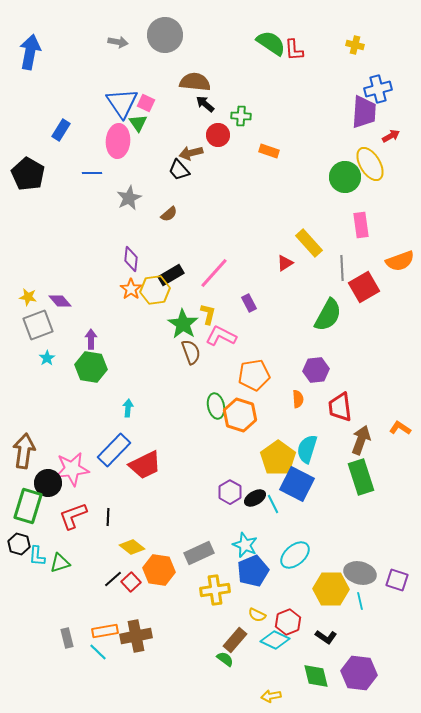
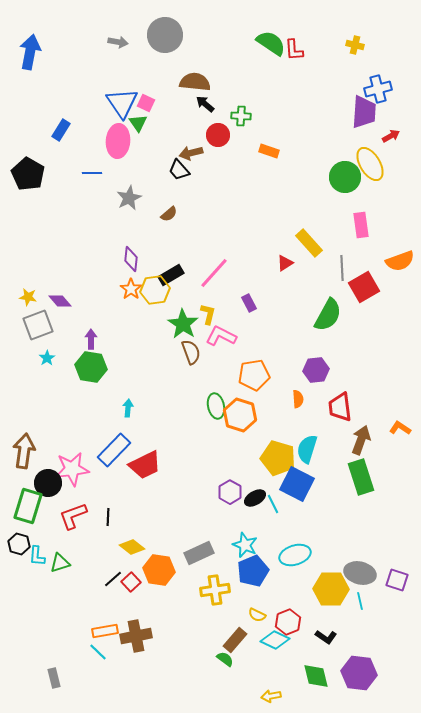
yellow pentagon at (278, 458): rotated 20 degrees counterclockwise
cyan ellipse at (295, 555): rotated 24 degrees clockwise
gray rectangle at (67, 638): moved 13 px left, 40 px down
